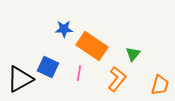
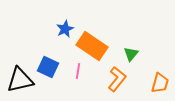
blue star: moved 1 px right; rotated 24 degrees counterclockwise
green triangle: moved 2 px left
pink line: moved 1 px left, 2 px up
black triangle: moved 1 px down; rotated 16 degrees clockwise
orange trapezoid: moved 2 px up
